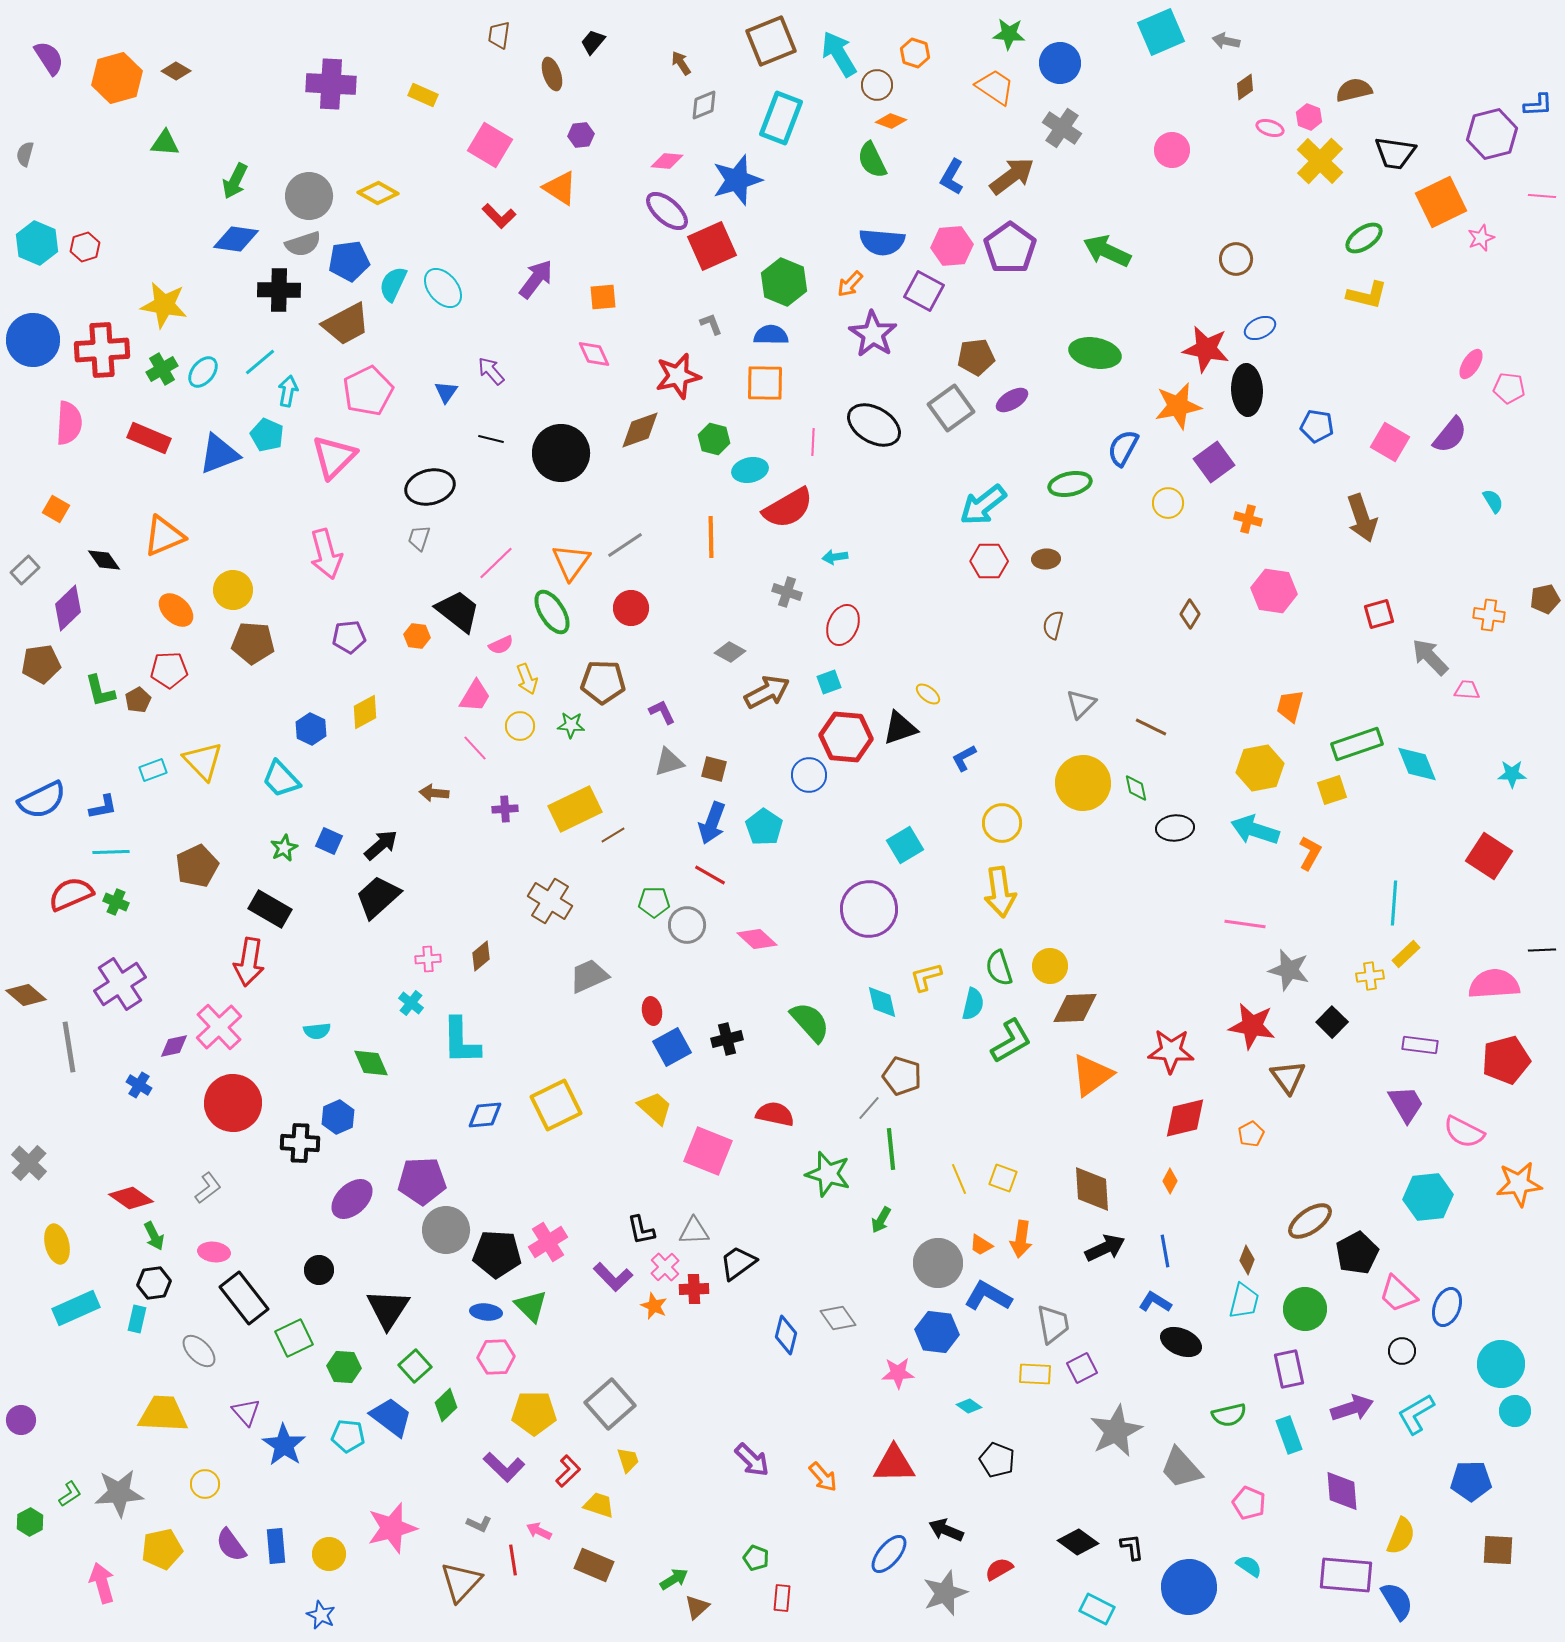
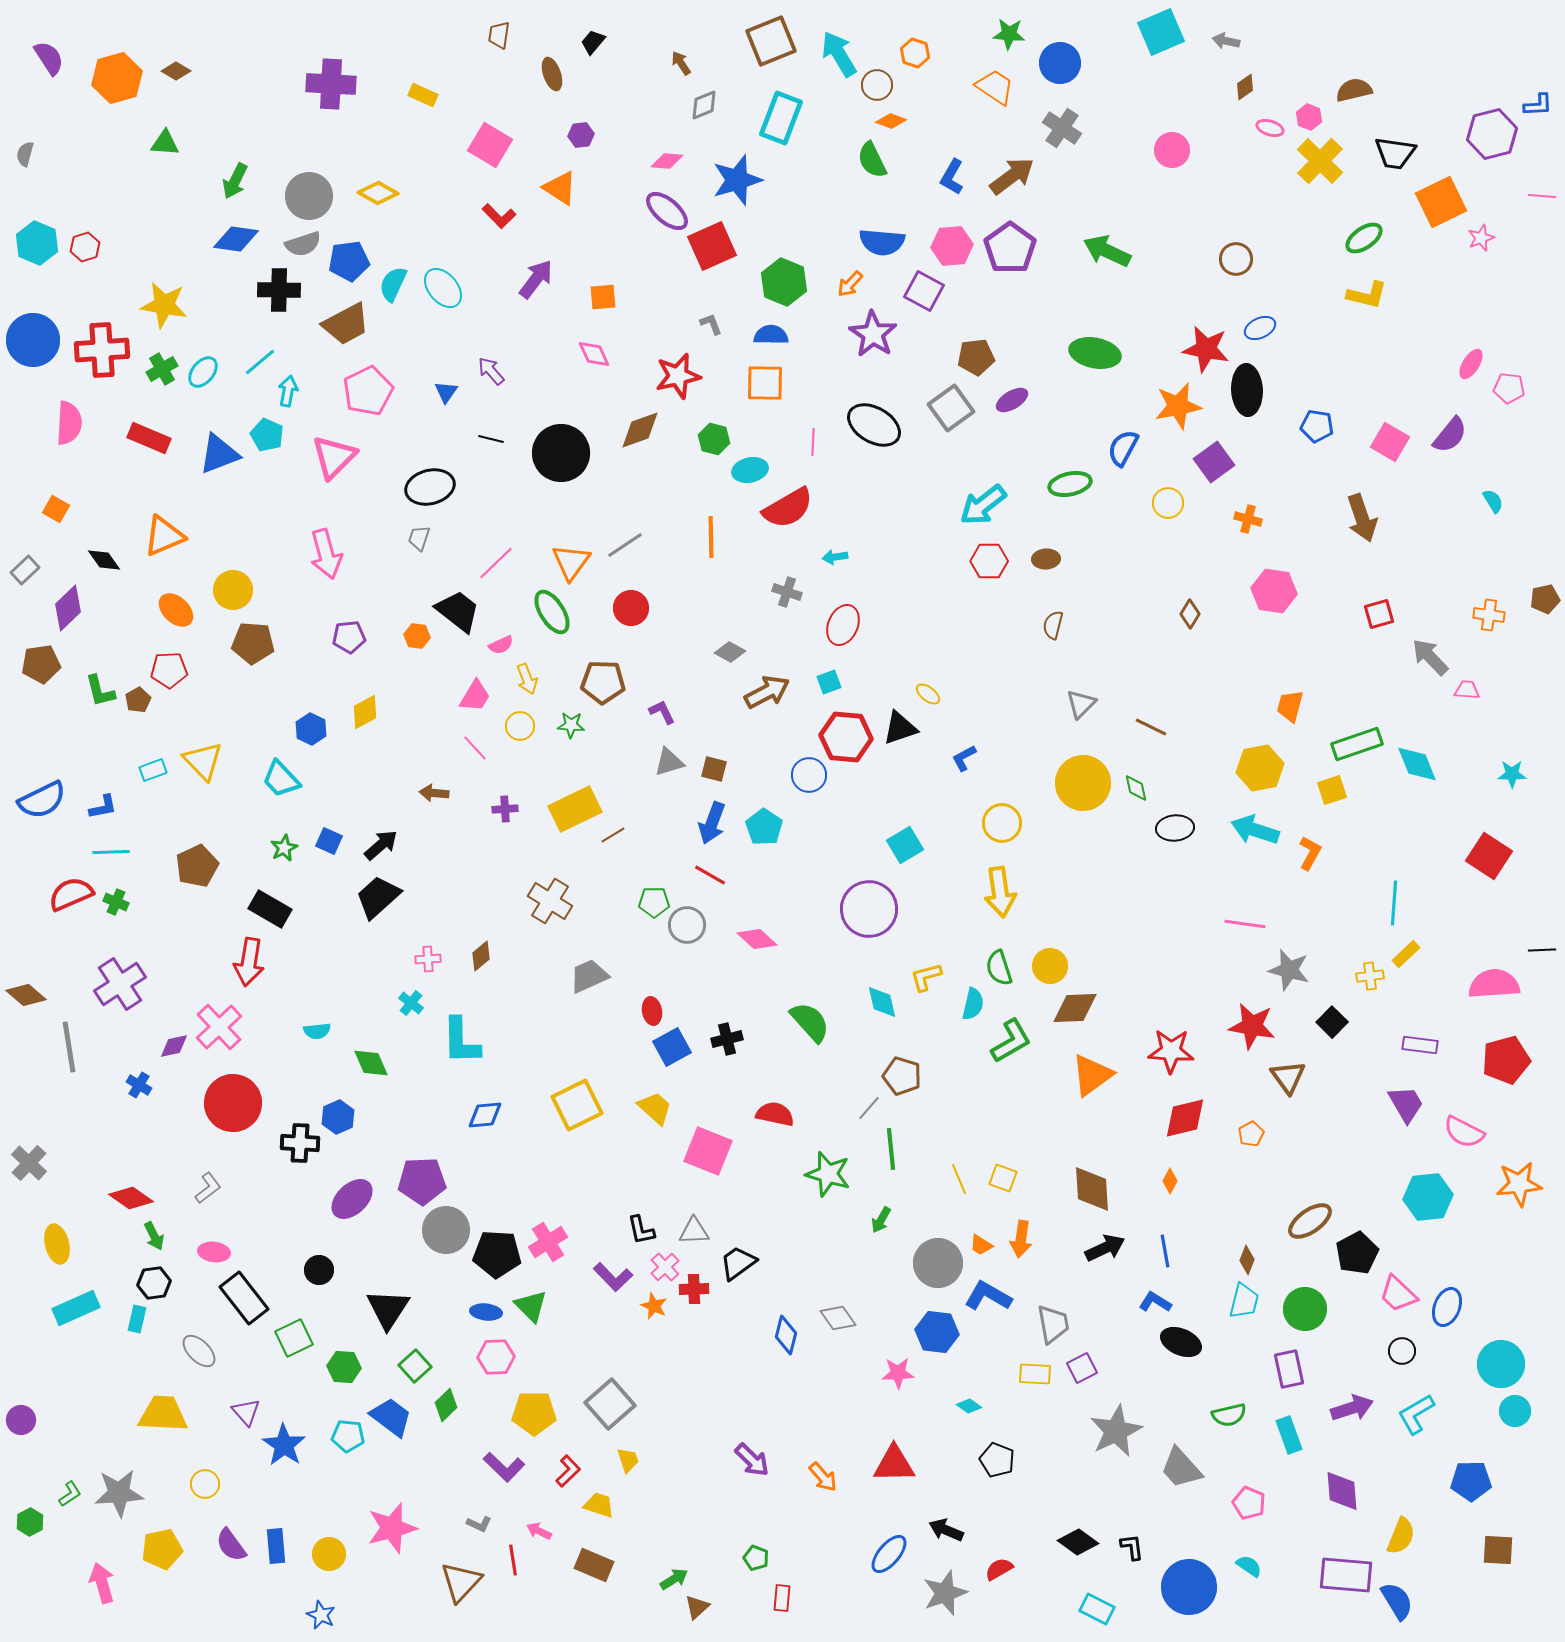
yellow square at (556, 1105): moved 21 px right
